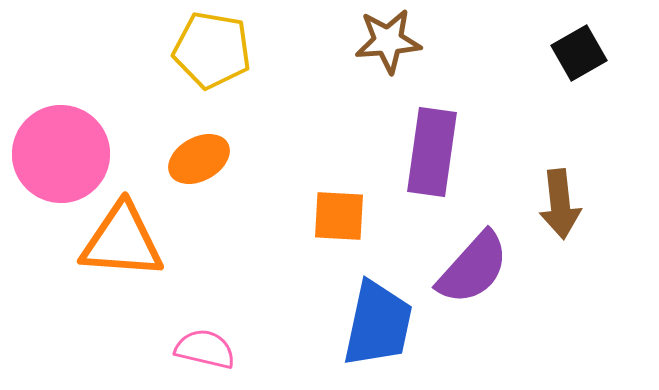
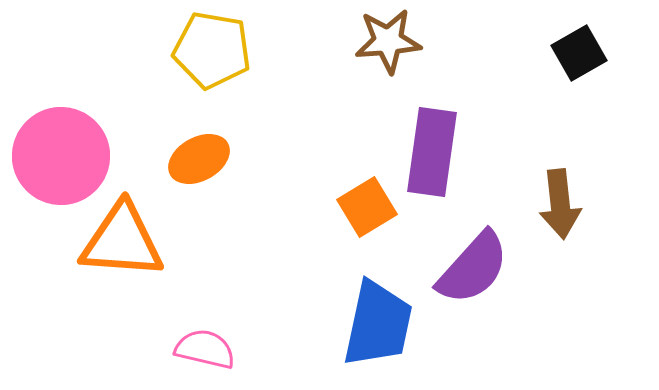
pink circle: moved 2 px down
orange square: moved 28 px right, 9 px up; rotated 34 degrees counterclockwise
